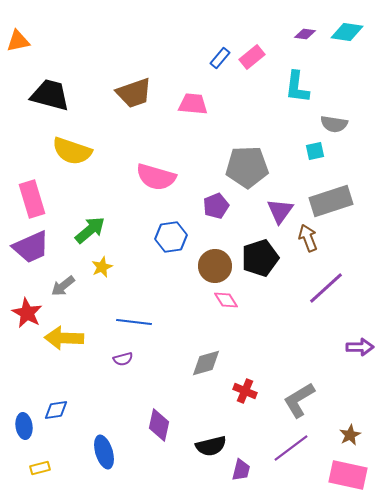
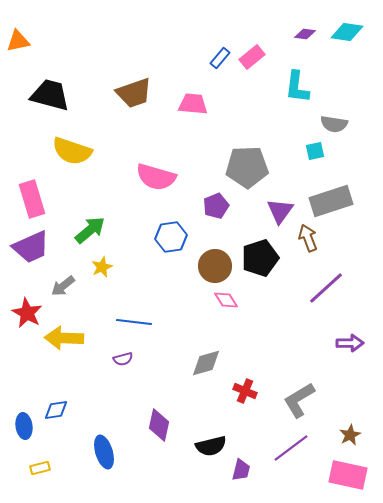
purple arrow at (360, 347): moved 10 px left, 4 px up
